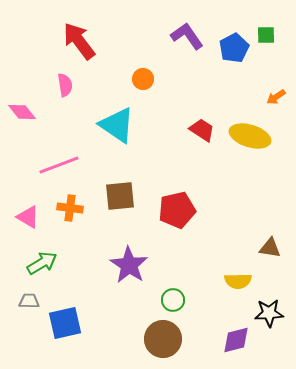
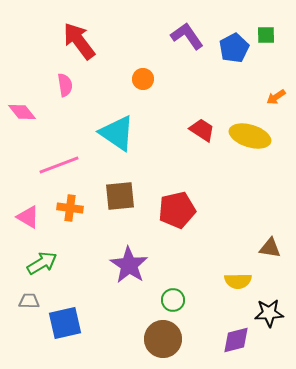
cyan triangle: moved 8 px down
